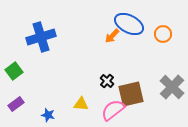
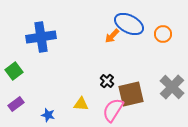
blue cross: rotated 8 degrees clockwise
pink semicircle: rotated 20 degrees counterclockwise
